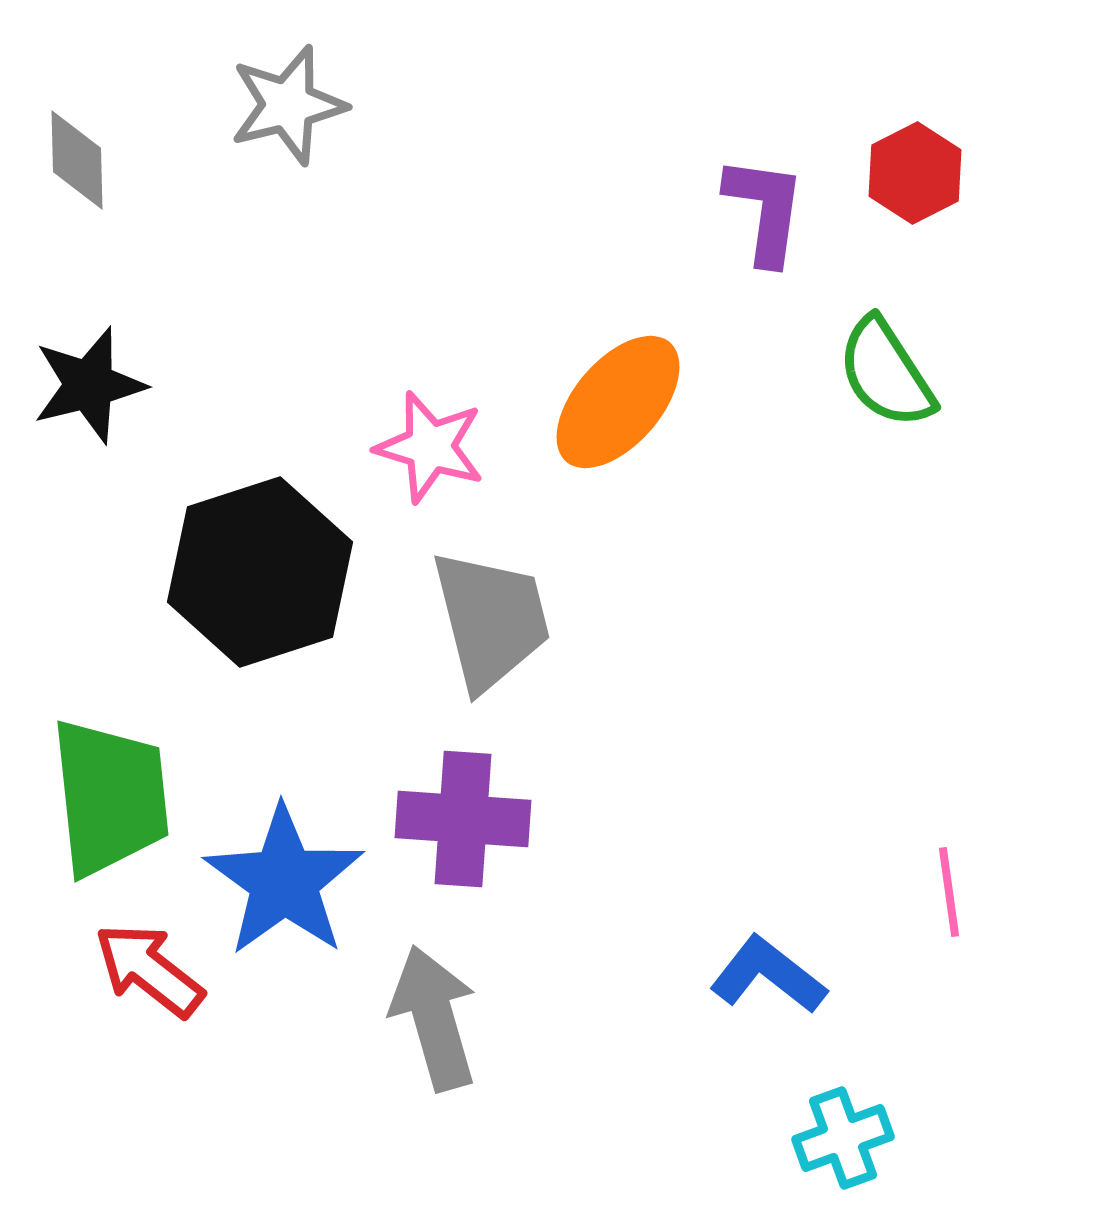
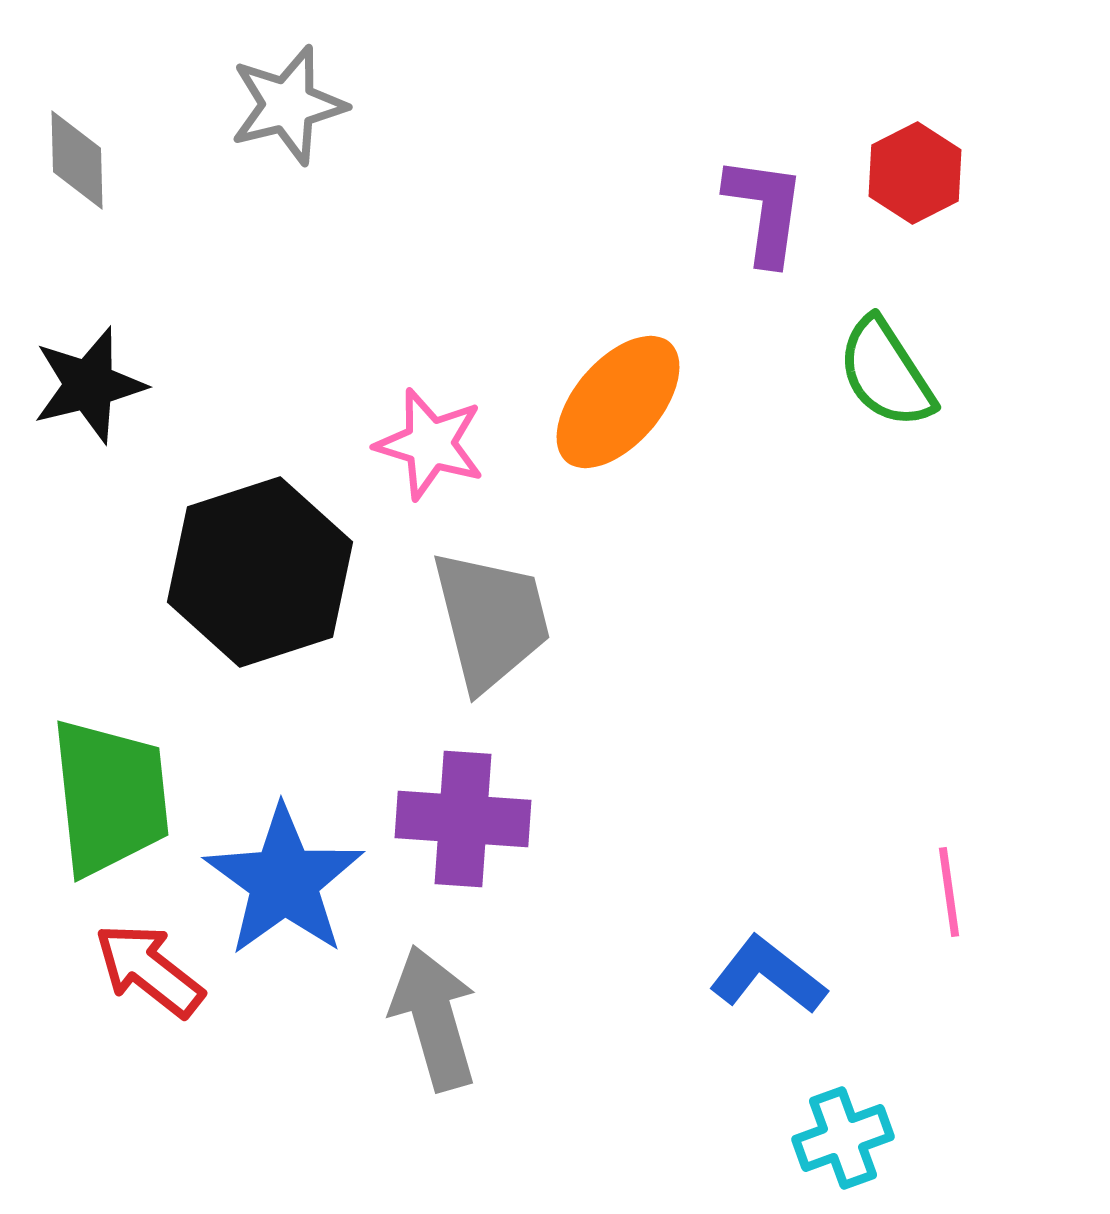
pink star: moved 3 px up
